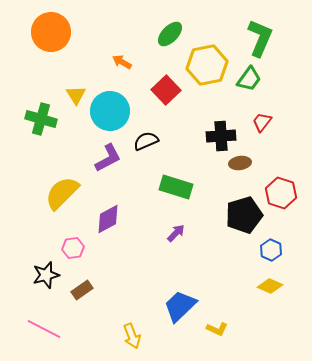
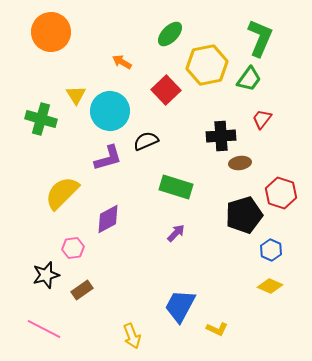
red trapezoid: moved 3 px up
purple L-shape: rotated 12 degrees clockwise
blue trapezoid: rotated 18 degrees counterclockwise
